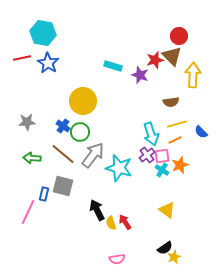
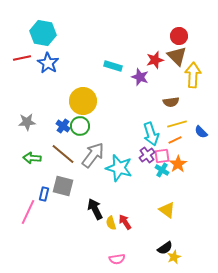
brown triangle: moved 5 px right
purple star: moved 2 px down
green circle: moved 6 px up
orange star: moved 2 px left, 1 px up; rotated 12 degrees counterclockwise
black arrow: moved 2 px left, 1 px up
